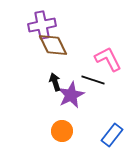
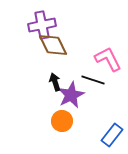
orange circle: moved 10 px up
